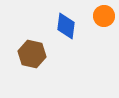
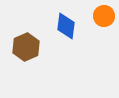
brown hexagon: moved 6 px left, 7 px up; rotated 24 degrees clockwise
